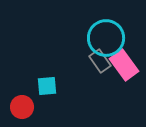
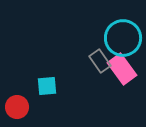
cyan circle: moved 17 px right
pink rectangle: moved 2 px left, 4 px down
red circle: moved 5 px left
